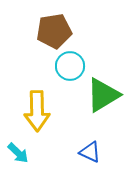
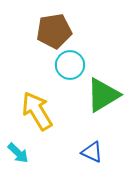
cyan circle: moved 1 px up
yellow arrow: rotated 150 degrees clockwise
blue triangle: moved 2 px right
